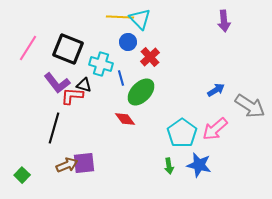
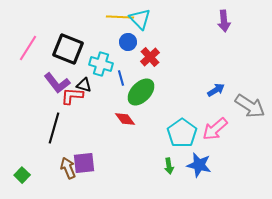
brown arrow: moved 1 px right, 3 px down; rotated 90 degrees counterclockwise
